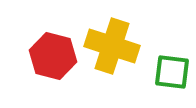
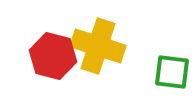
yellow cross: moved 14 px left
